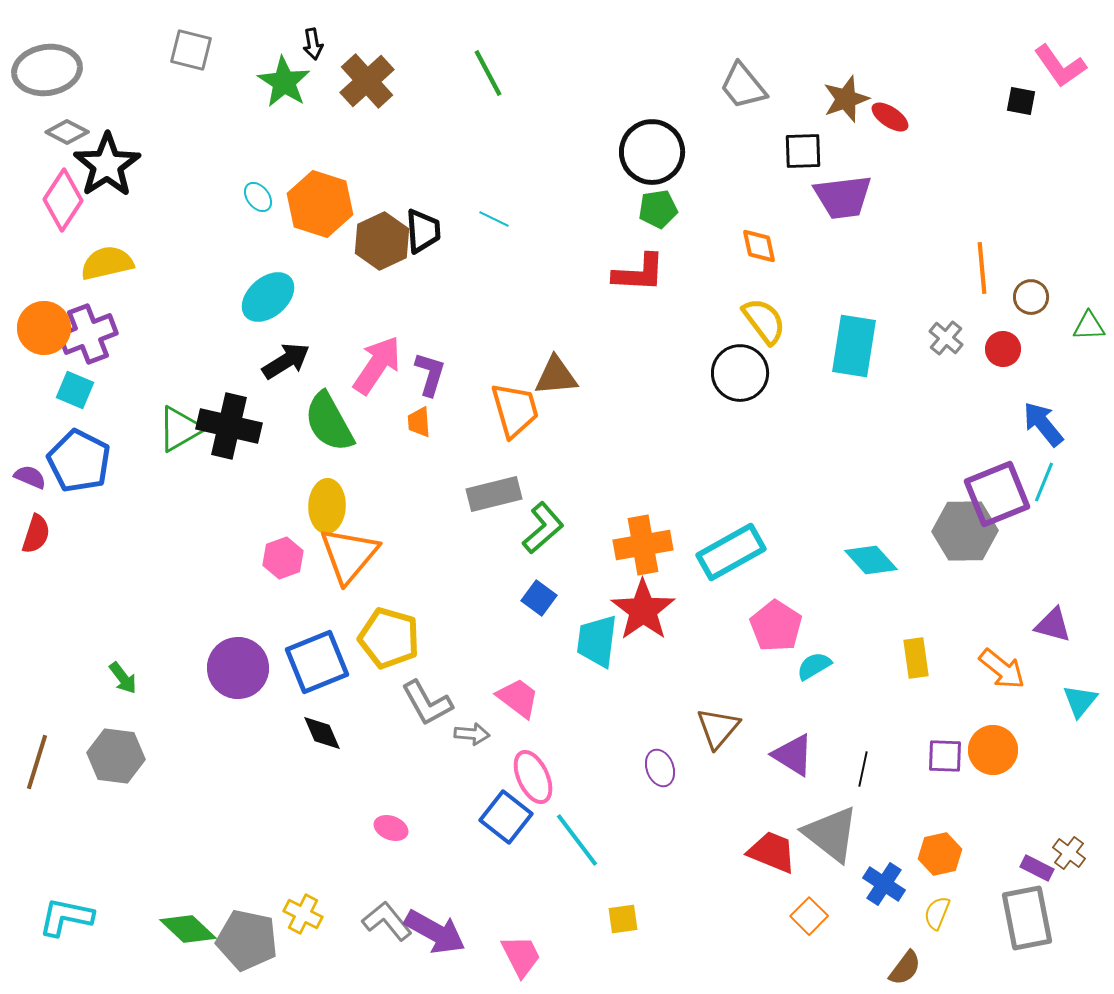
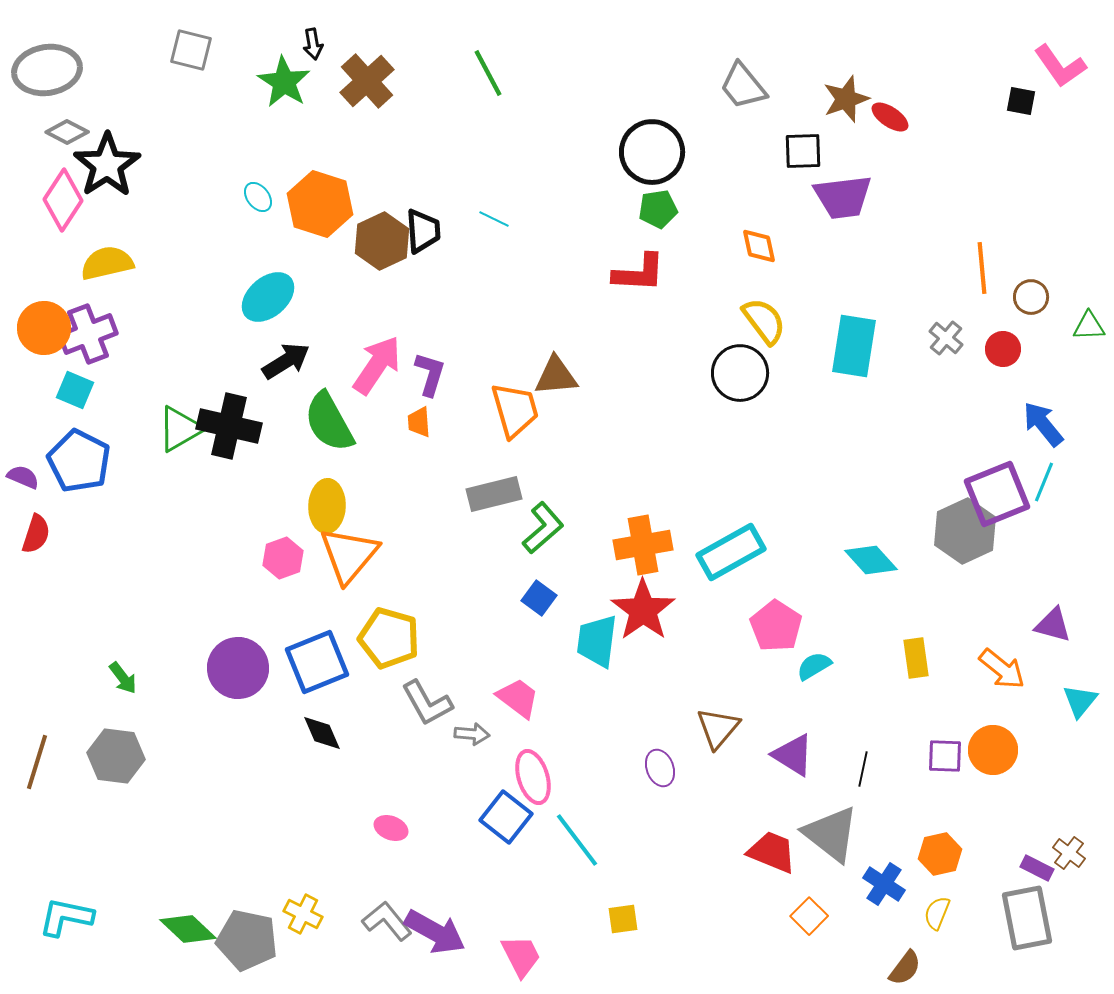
purple semicircle at (30, 477): moved 7 px left
gray hexagon at (965, 531): rotated 24 degrees counterclockwise
pink ellipse at (533, 777): rotated 8 degrees clockwise
